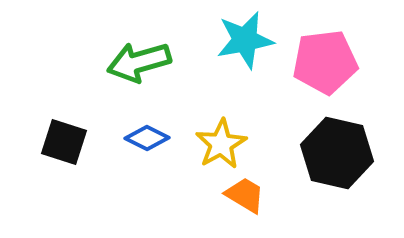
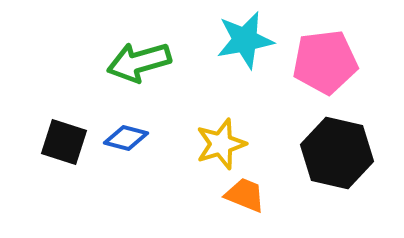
blue diamond: moved 21 px left; rotated 12 degrees counterclockwise
yellow star: rotated 12 degrees clockwise
orange trapezoid: rotated 9 degrees counterclockwise
